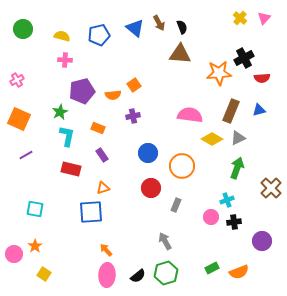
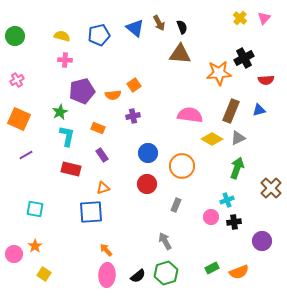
green circle at (23, 29): moved 8 px left, 7 px down
red semicircle at (262, 78): moved 4 px right, 2 px down
red circle at (151, 188): moved 4 px left, 4 px up
